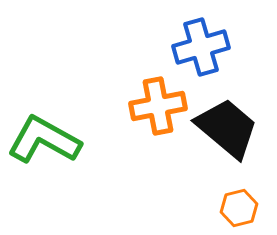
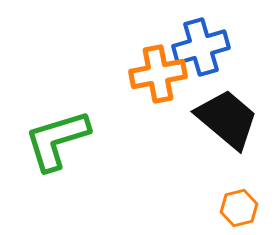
orange cross: moved 32 px up
black trapezoid: moved 9 px up
green L-shape: moved 13 px right; rotated 46 degrees counterclockwise
